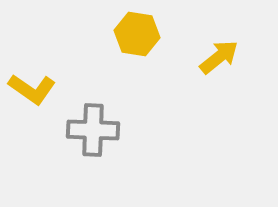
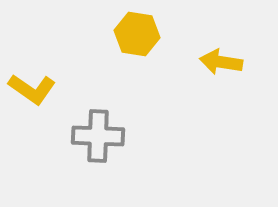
yellow arrow: moved 2 px right, 5 px down; rotated 132 degrees counterclockwise
gray cross: moved 5 px right, 6 px down
